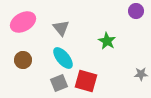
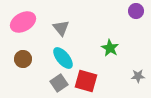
green star: moved 3 px right, 7 px down
brown circle: moved 1 px up
gray star: moved 3 px left, 2 px down
gray square: rotated 12 degrees counterclockwise
